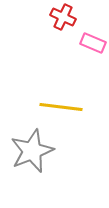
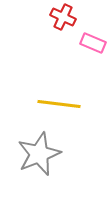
yellow line: moved 2 px left, 3 px up
gray star: moved 7 px right, 3 px down
